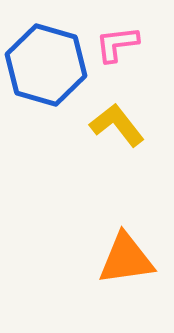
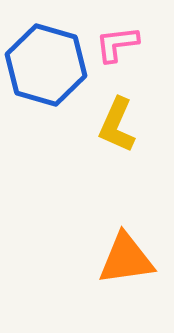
yellow L-shape: rotated 118 degrees counterclockwise
